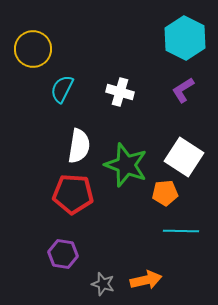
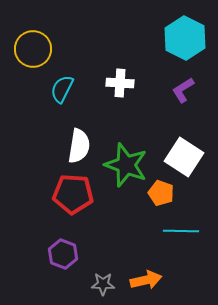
white cross: moved 9 px up; rotated 12 degrees counterclockwise
orange pentagon: moved 4 px left; rotated 25 degrees clockwise
purple hexagon: rotated 12 degrees clockwise
gray star: rotated 15 degrees counterclockwise
